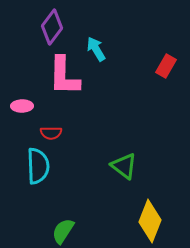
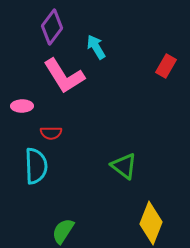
cyan arrow: moved 2 px up
pink L-shape: rotated 33 degrees counterclockwise
cyan semicircle: moved 2 px left
yellow diamond: moved 1 px right, 2 px down
